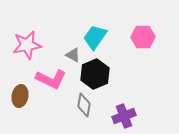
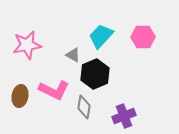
cyan trapezoid: moved 6 px right, 1 px up; rotated 8 degrees clockwise
pink L-shape: moved 3 px right, 11 px down
gray diamond: moved 2 px down
